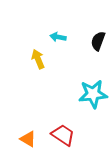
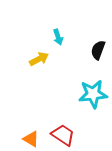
cyan arrow: rotated 119 degrees counterclockwise
black semicircle: moved 9 px down
yellow arrow: moved 1 px right; rotated 84 degrees clockwise
orange triangle: moved 3 px right
